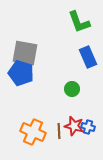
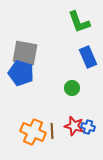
green circle: moved 1 px up
brown line: moved 7 px left
